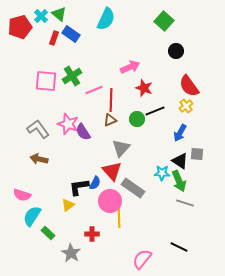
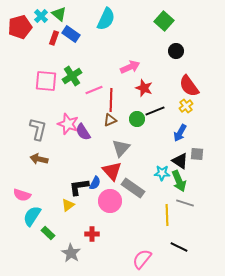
gray L-shape at (38, 129): rotated 50 degrees clockwise
yellow line at (119, 217): moved 48 px right, 2 px up
